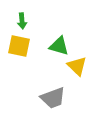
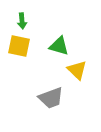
yellow triangle: moved 4 px down
gray trapezoid: moved 2 px left
